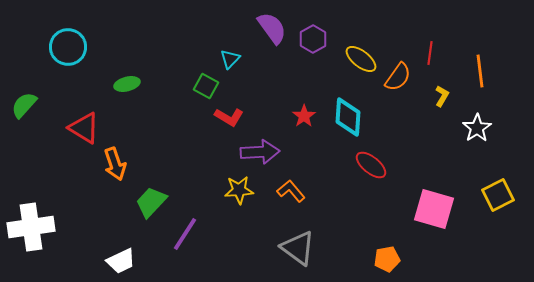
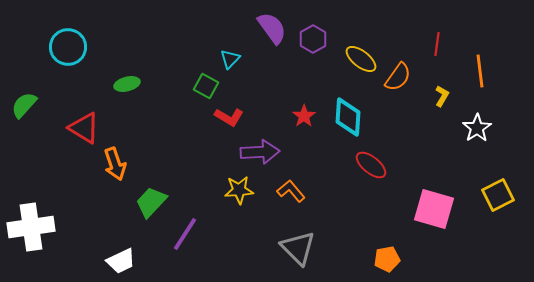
red line: moved 7 px right, 9 px up
gray triangle: rotated 9 degrees clockwise
